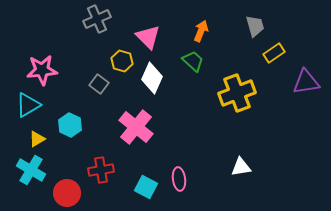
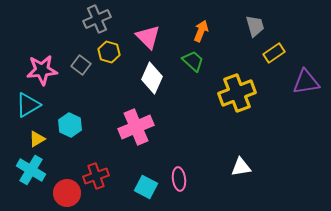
yellow hexagon: moved 13 px left, 9 px up
gray square: moved 18 px left, 19 px up
pink cross: rotated 28 degrees clockwise
red cross: moved 5 px left, 6 px down; rotated 10 degrees counterclockwise
